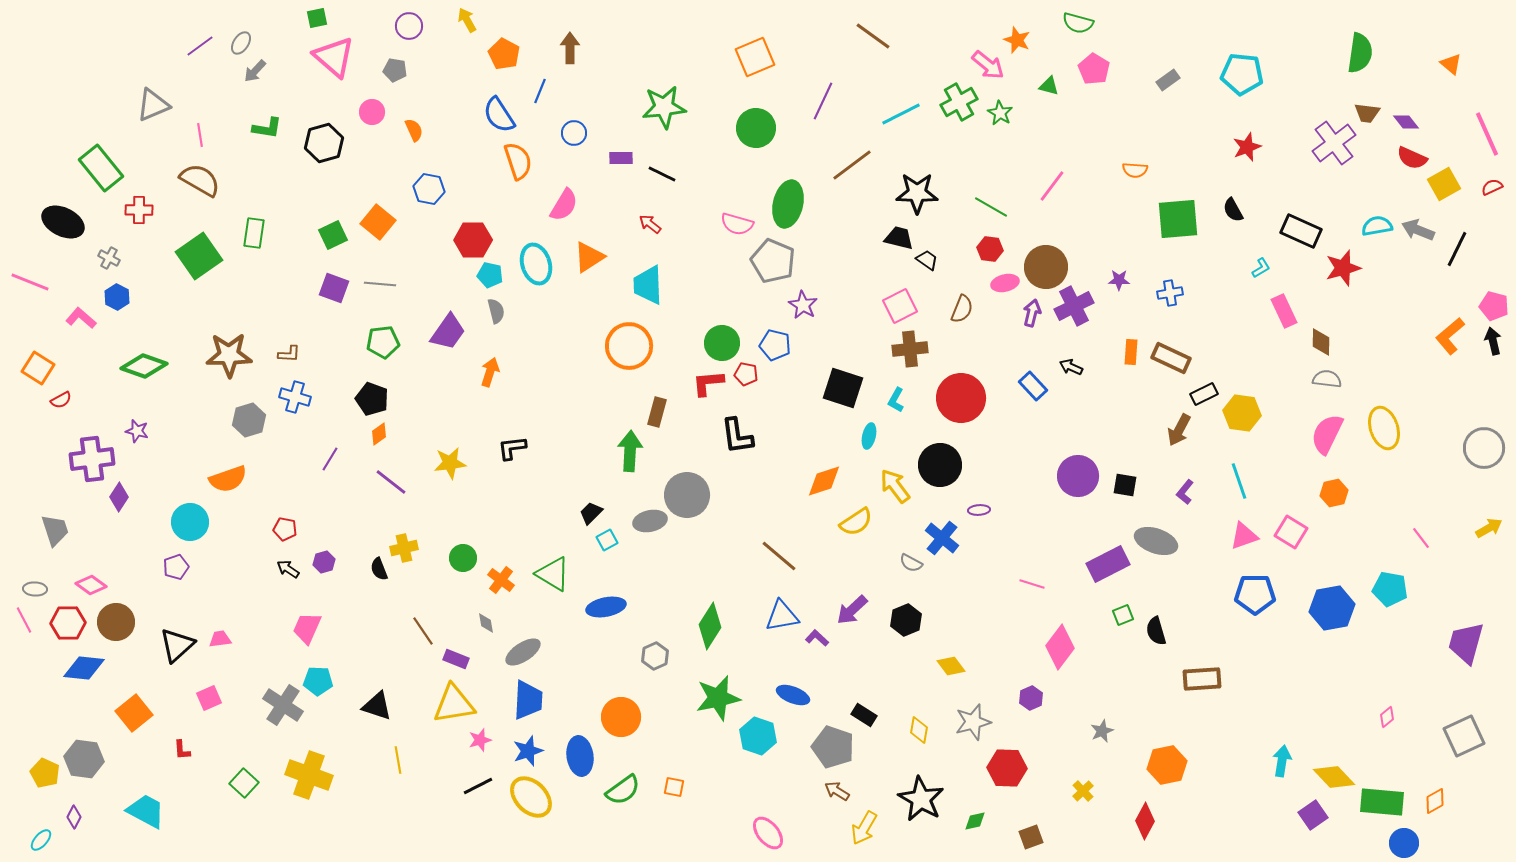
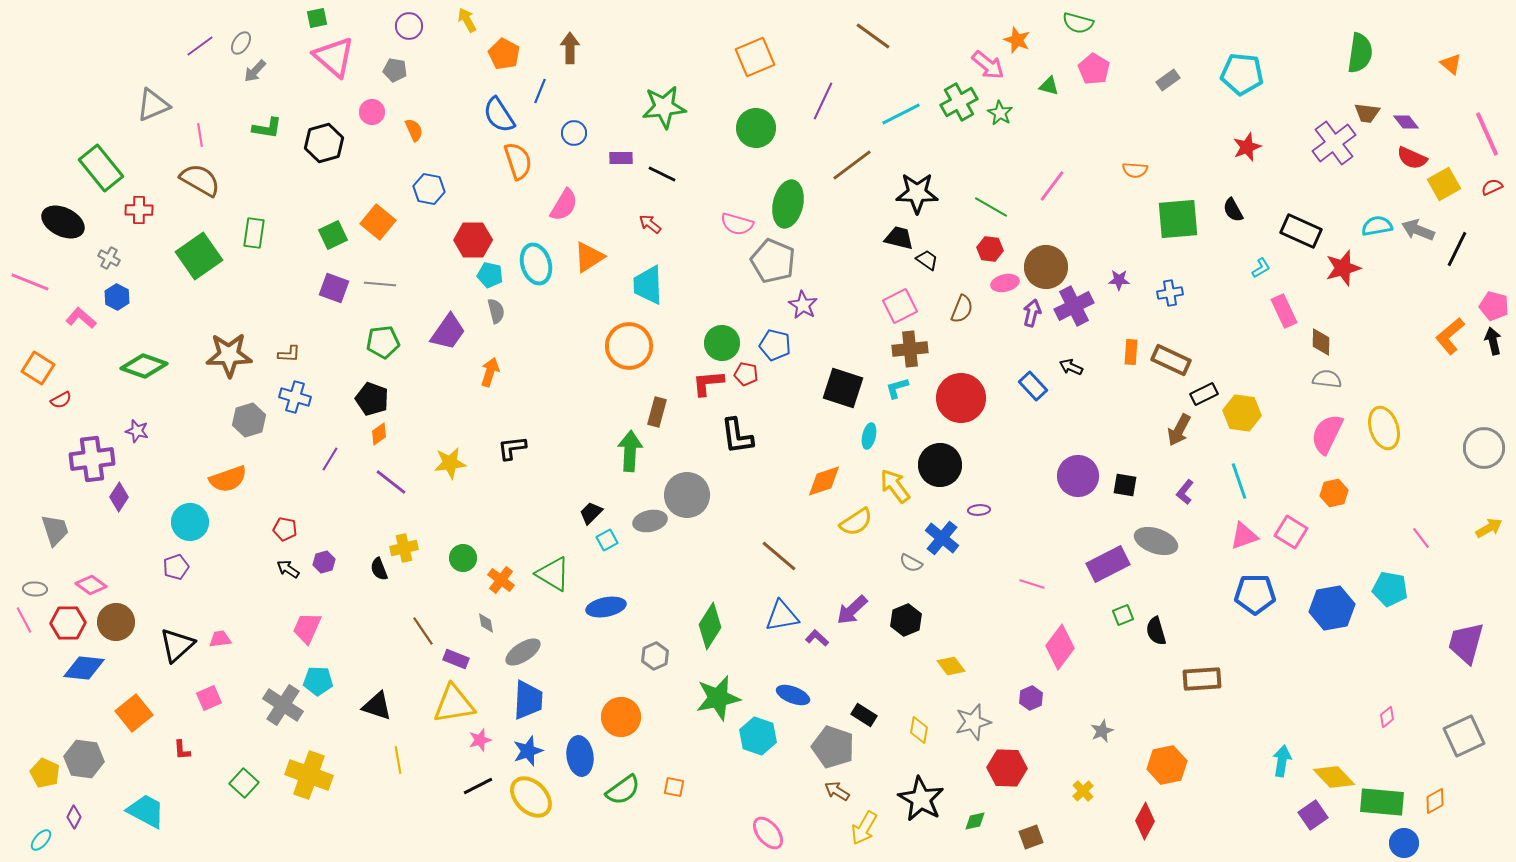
brown rectangle at (1171, 358): moved 2 px down
cyan L-shape at (896, 400): moved 1 px right, 12 px up; rotated 45 degrees clockwise
